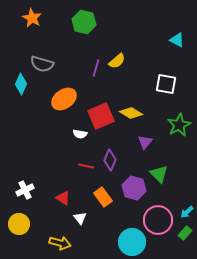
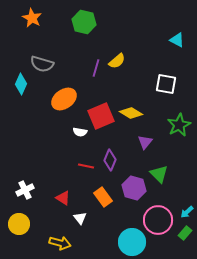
white semicircle: moved 2 px up
